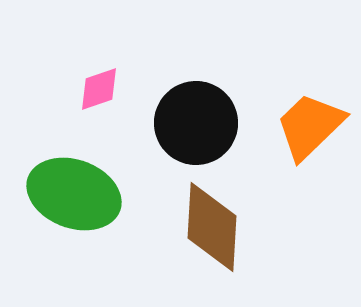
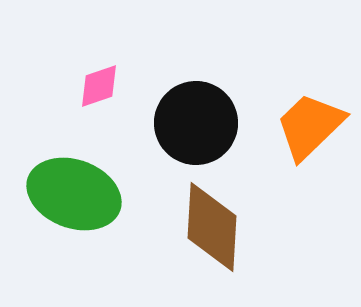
pink diamond: moved 3 px up
